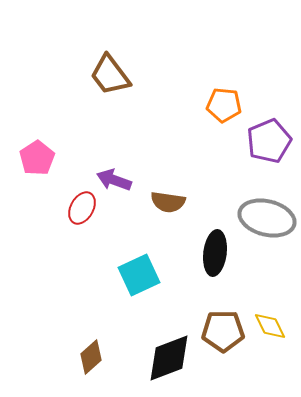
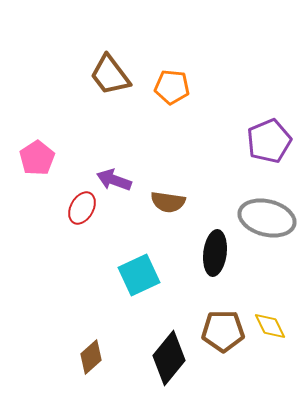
orange pentagon: moved 52 px left, 18 px up
black diamond: rotated 30 degrees counterclockwise
